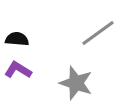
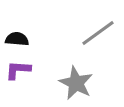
purple L-shape: rotated 28 degrees counterclockwise
gray star: rotated 8 degrees clockwise
